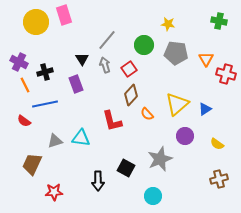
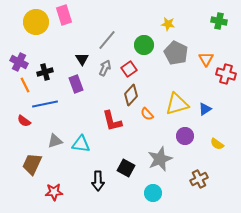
gray pentagon: rotated 20 degrees clockwise
gray arrow: moved 3 px down; rotated 42 degrees clockwise
yellow triangle: rotated 25 degrees clockwise
cyan triangle: moved 6 px down
brown cross: moved 20 px left; rotated 12 degrees counterclockwise
cyan circle: moved 3 px up
